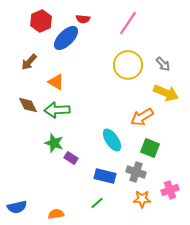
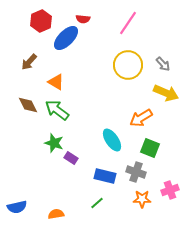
green arrow: rotated 40 degrees clockwise
orange arrow: moved 1 px left, 1 px down
